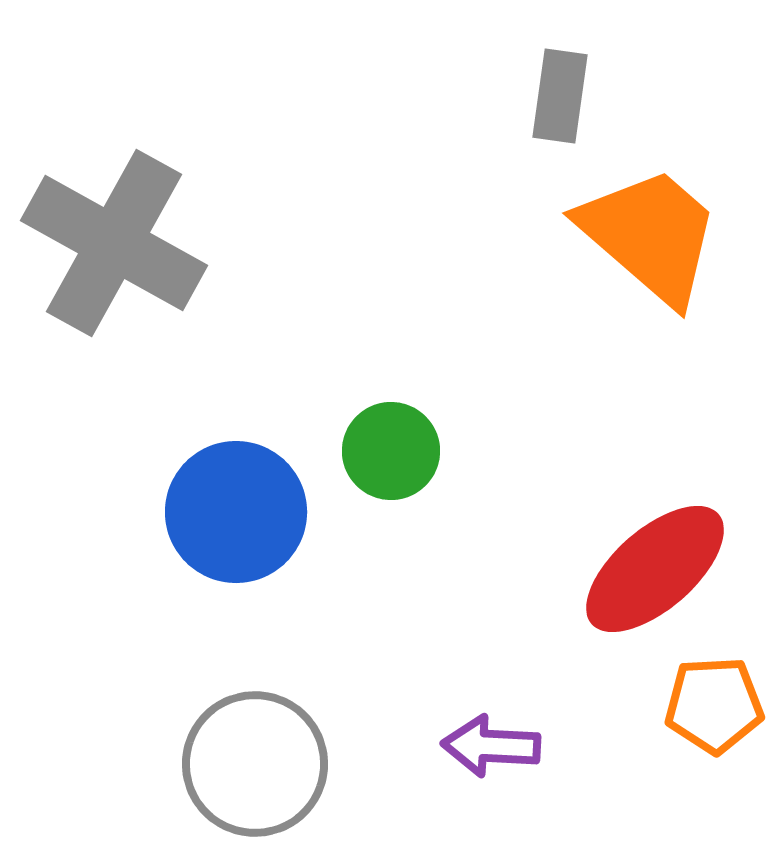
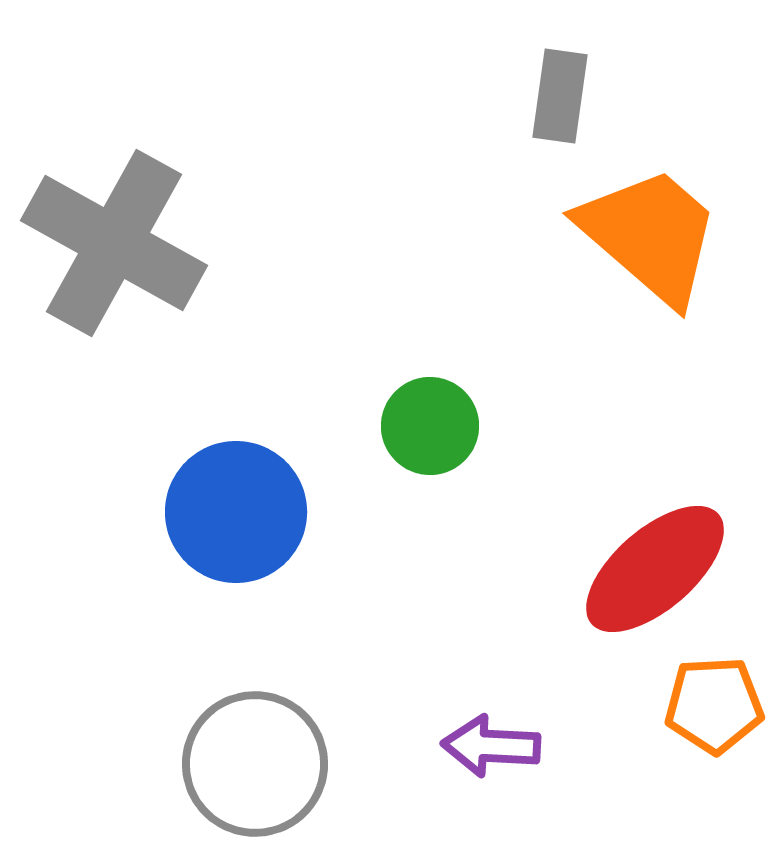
green circle: moved 39 px right, 25 px up
